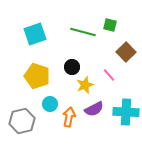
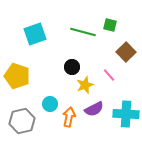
yellow pentagon: moved 20 px left
cyan cross: moved 2 px down
